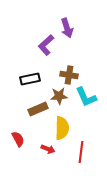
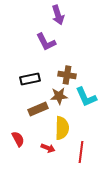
purple arrow: moved 9 px left, 13 px up
purple L-shape: moved 3 px up; rotated 75 degrees counterclockwise
brown cross: moved 2 px left
red arrow: moved 1 px up
